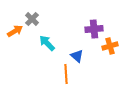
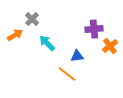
orange arrow: moved 4 px down
orange cross: rotated 21 degrees counterclockwise
blue triangle: rotated 48 degrees counterclockwise
orange line: moved 1 px right; rotated 48 degrees counterclockwise
